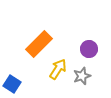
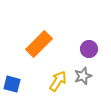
yellow arrow: moved 12 px down
gray star: moved 1 px right
blue square: rotated 18 degrees counterclockwise
